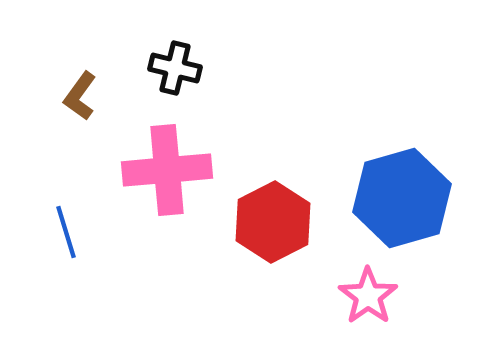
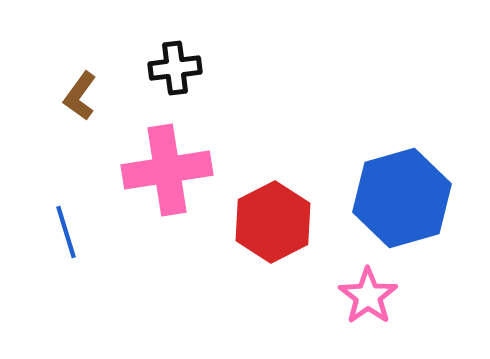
black cross: rotated 21 degrees counterclockwise
pink cross: rotated 4 degrees counterclockwise
